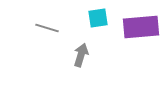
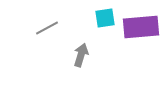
cyan square: moved 7 px right
gray line: rotated 45 degrees counterclockwise
